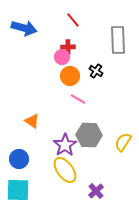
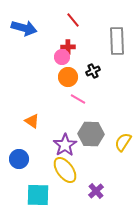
gray rectangle: moved 1 px left, 1 px down
black cross: moved 3 px left; rotated 32 degrees clockwise
orange circle: moved 2 px left, 1 px down
gray hexagon: moved 2 px right, 1 px up
cyan square: moved 20 px right, 5 px down
